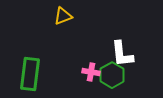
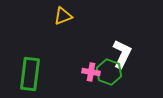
white L-shape: rotated 148 degrees counterclockwise
green hexagon: moved 3 px left, 3 px up; rotated 10 degrees counterclockwise
